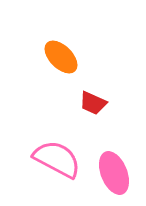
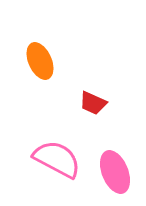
orange ellipse: moved 21 px left, 4 px down; rotated 21 degrees clockwise
pink ellipse: moved 1 px right, 1 px up
